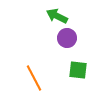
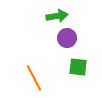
green arrow: rotated 145 degrees clockwise
green square: moved 3 px up
